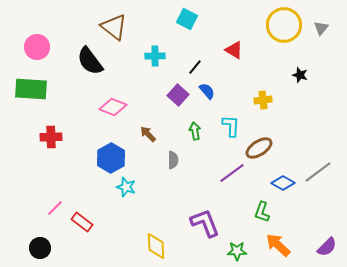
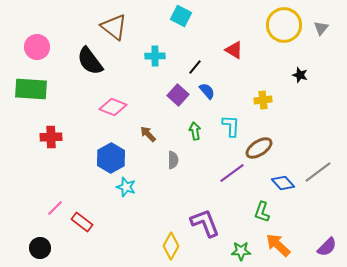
cyan square: moved 6 px left, 3 px up
blue diamond: rotated 20 degrees clockwise
yellow diamond: moved 15 px right; rotated 32 degrees clockwise
green star: moved 4 px right
